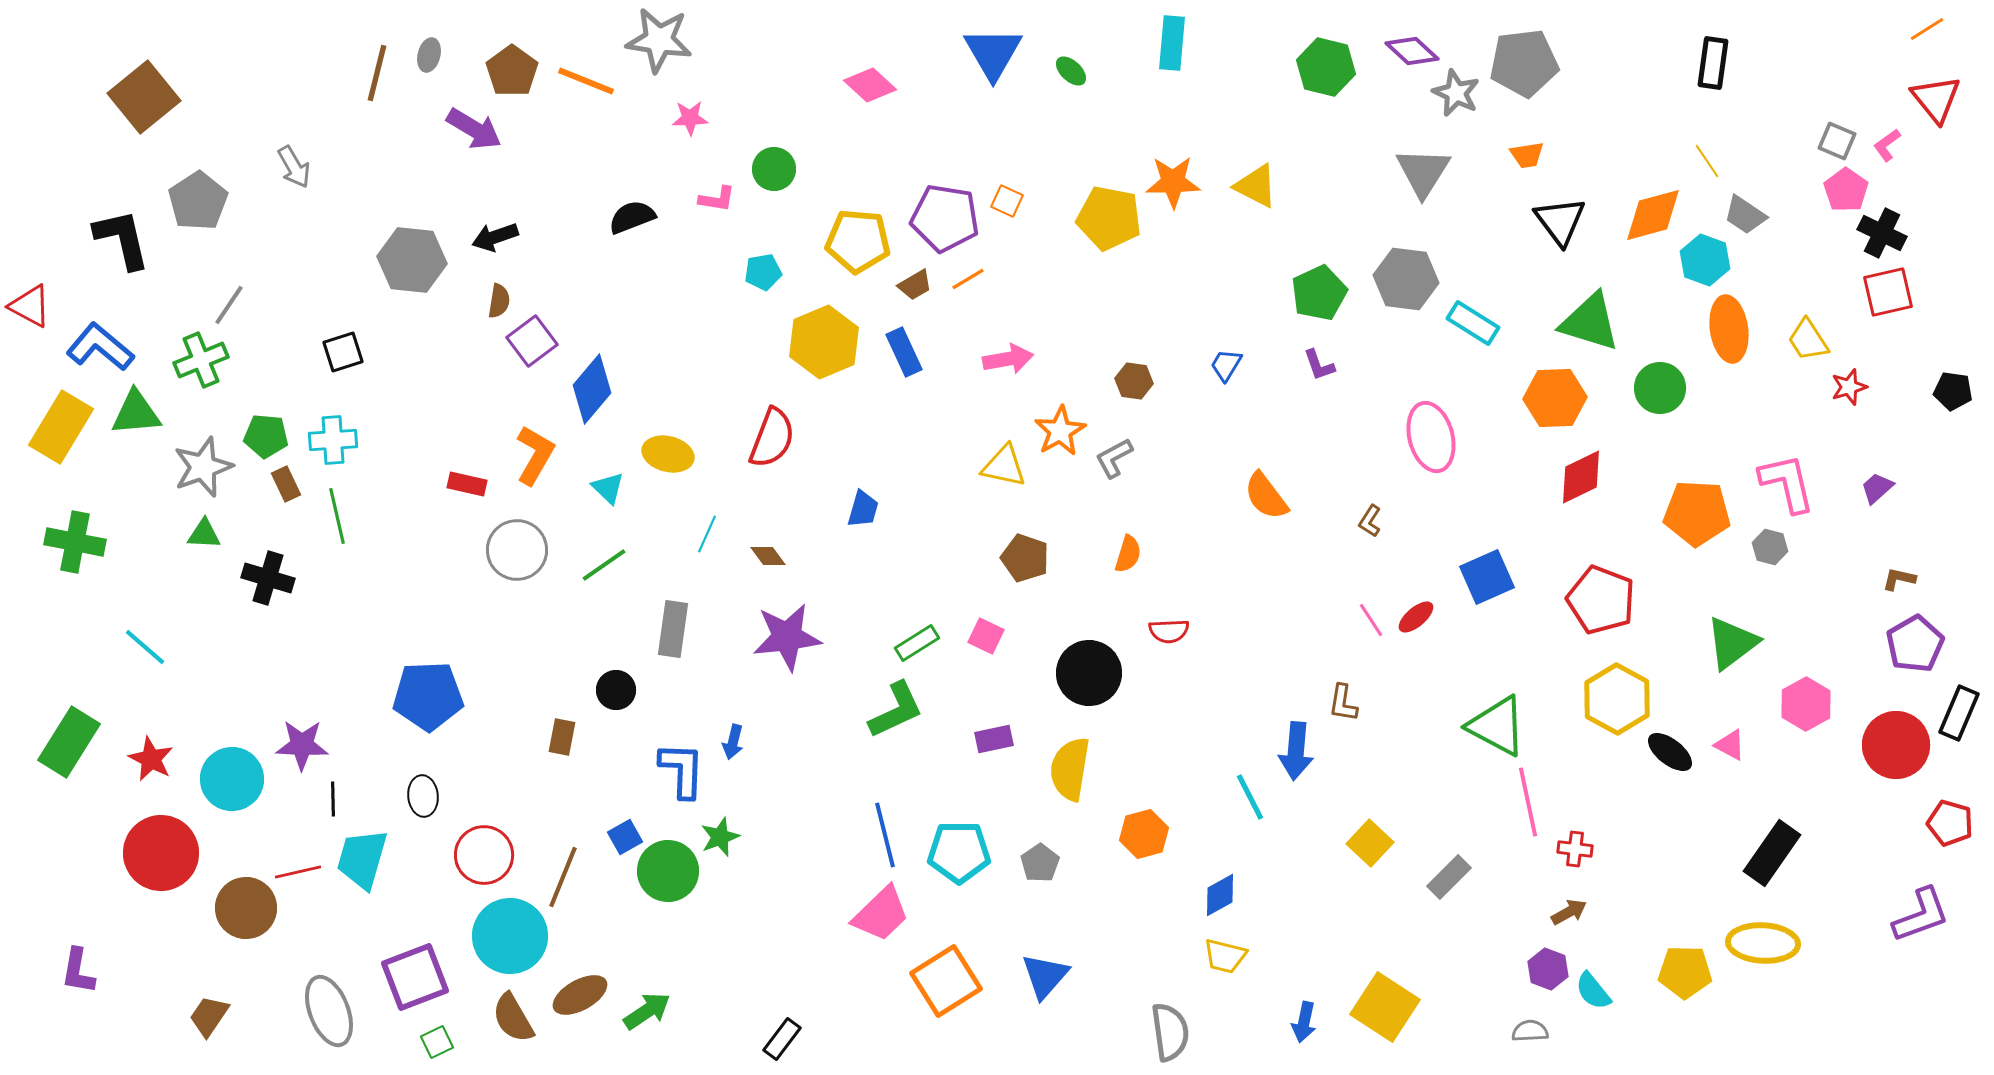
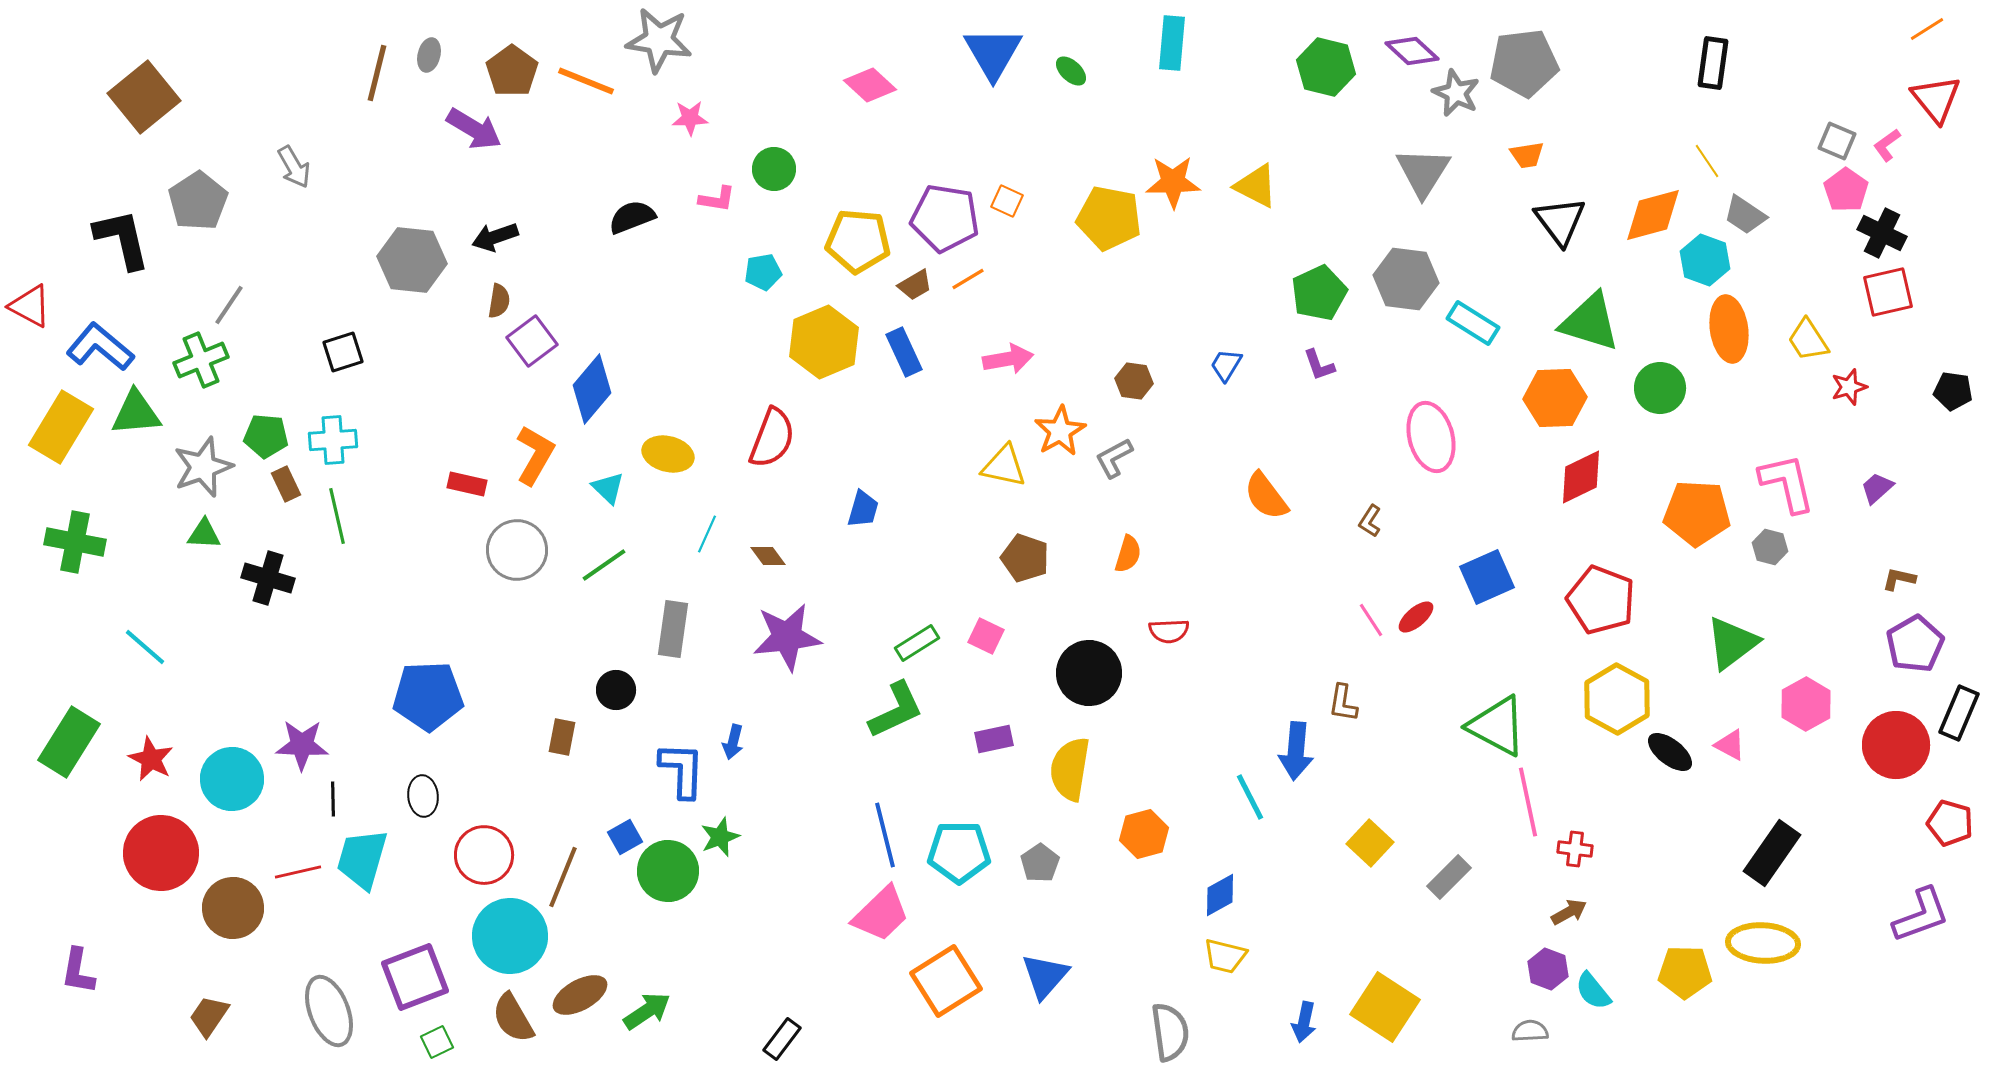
brown circle at (246, 908): moved 13 px left
